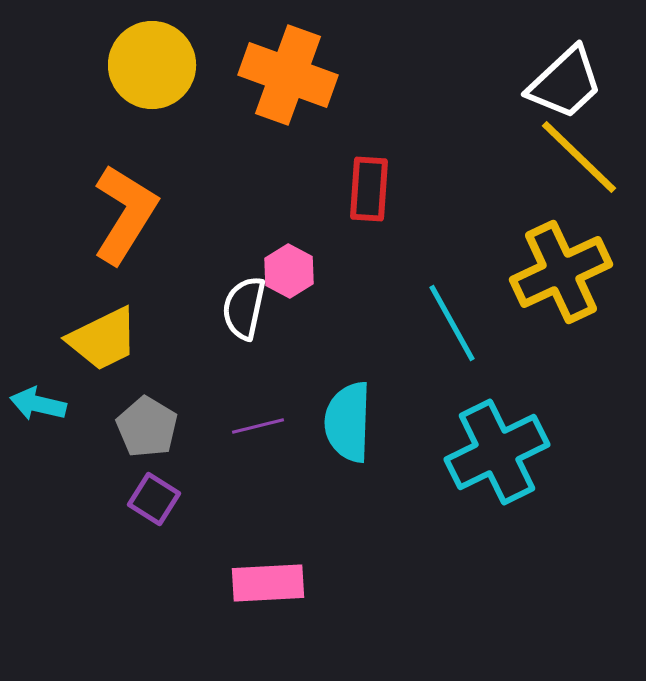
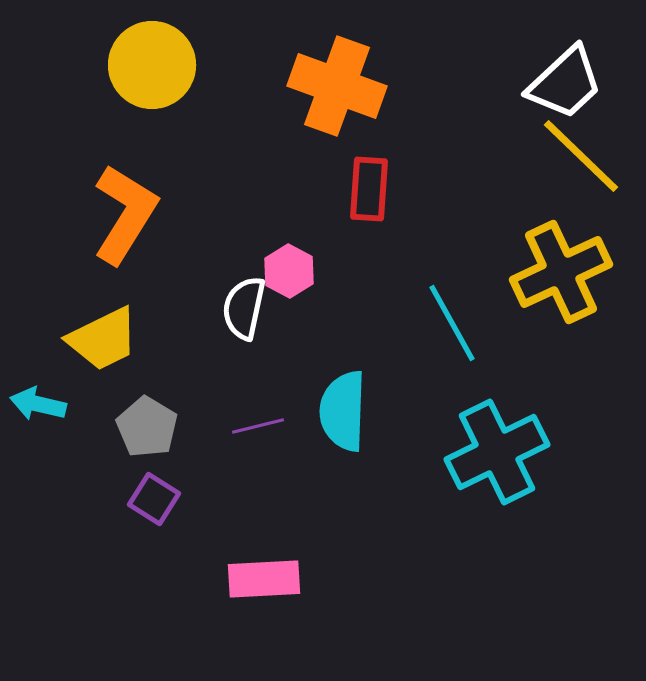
orange cross: moved 49 px right, 11 px down
yellow line: moved 2 px right, 1 px up
cyan semicircle: moved 5 px left, 11 px up
pink rectangle: moved 4 px left, 4 px up
